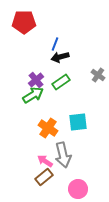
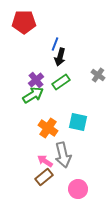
black arrow: rotated 60 degrees counterclockwise
cyan square: rotated 18 degrees clockwise
